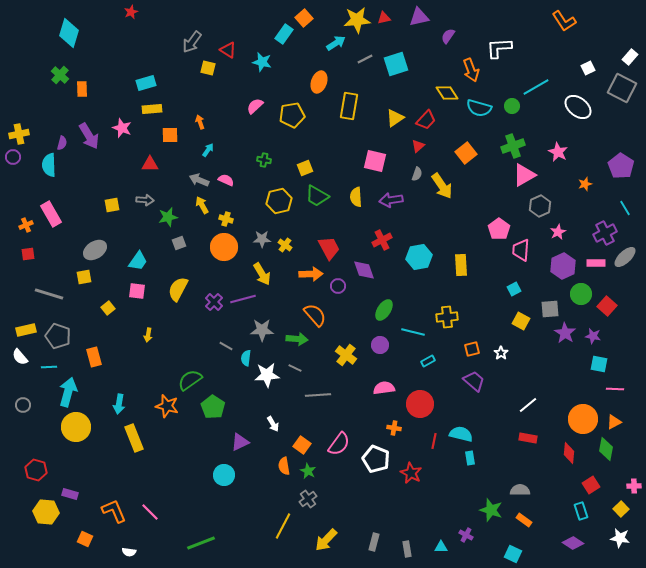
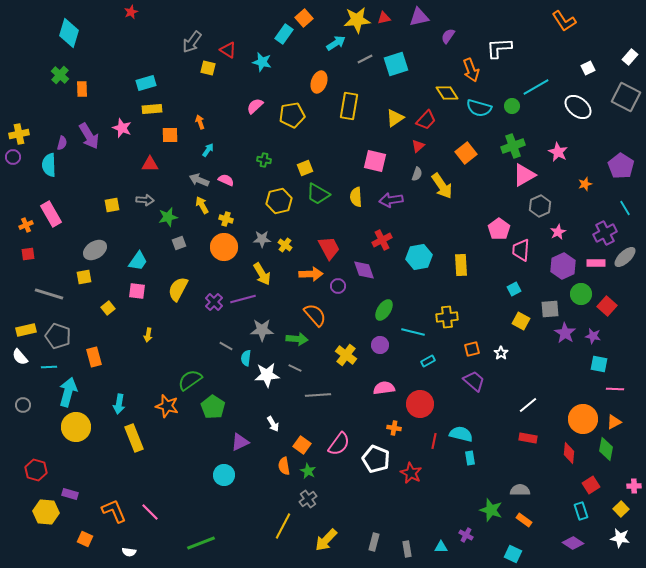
gray square at (622, 88): moved 4 px right, 9 px down
green trapezoid at (317, 196): moved 1 px right, 2 px up
